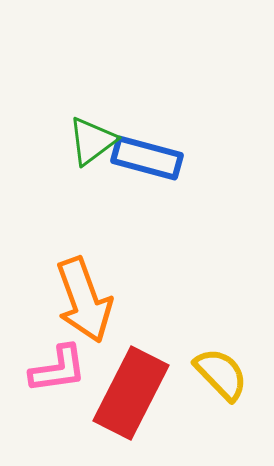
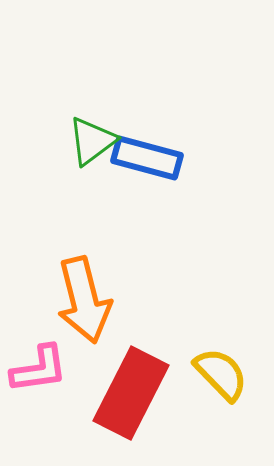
orange arrow: rotated 6 degrees clockwise
pink L-shape: moved 19 px left
